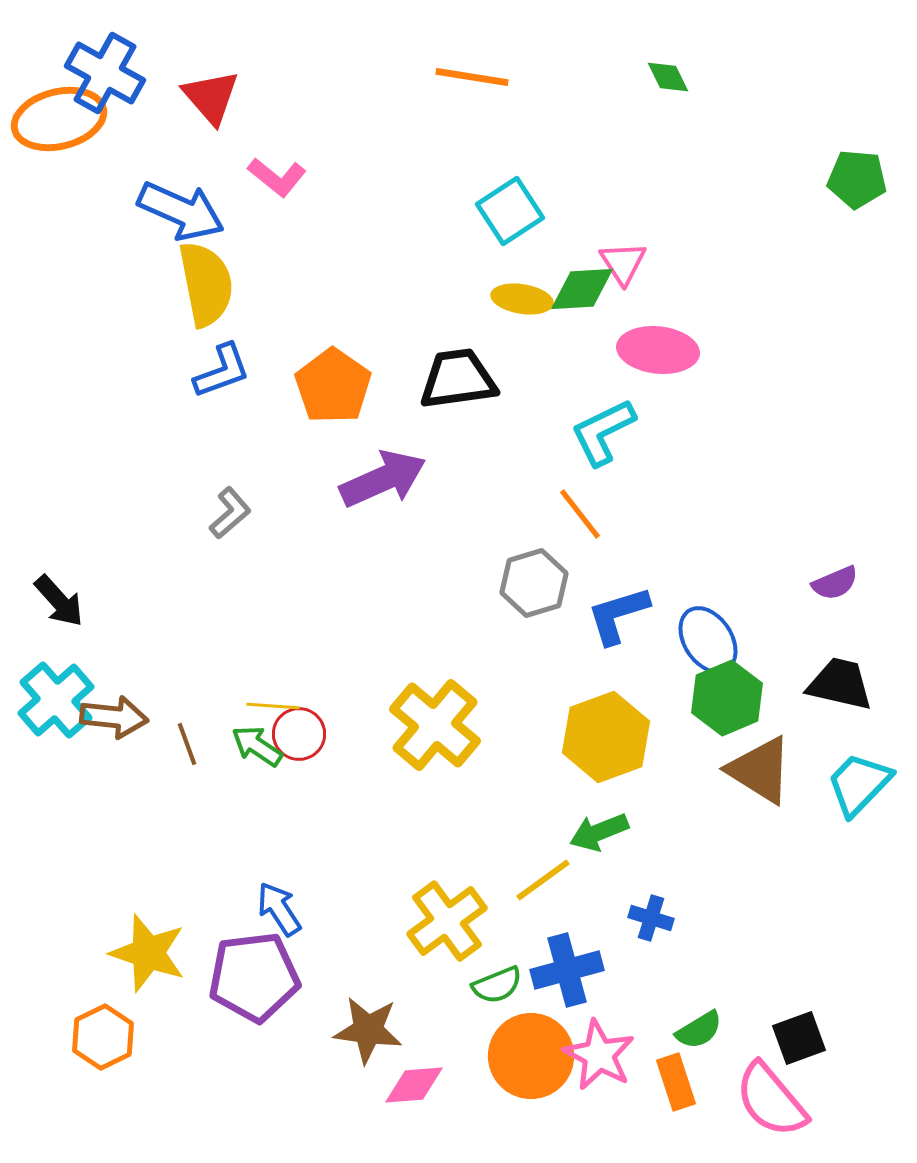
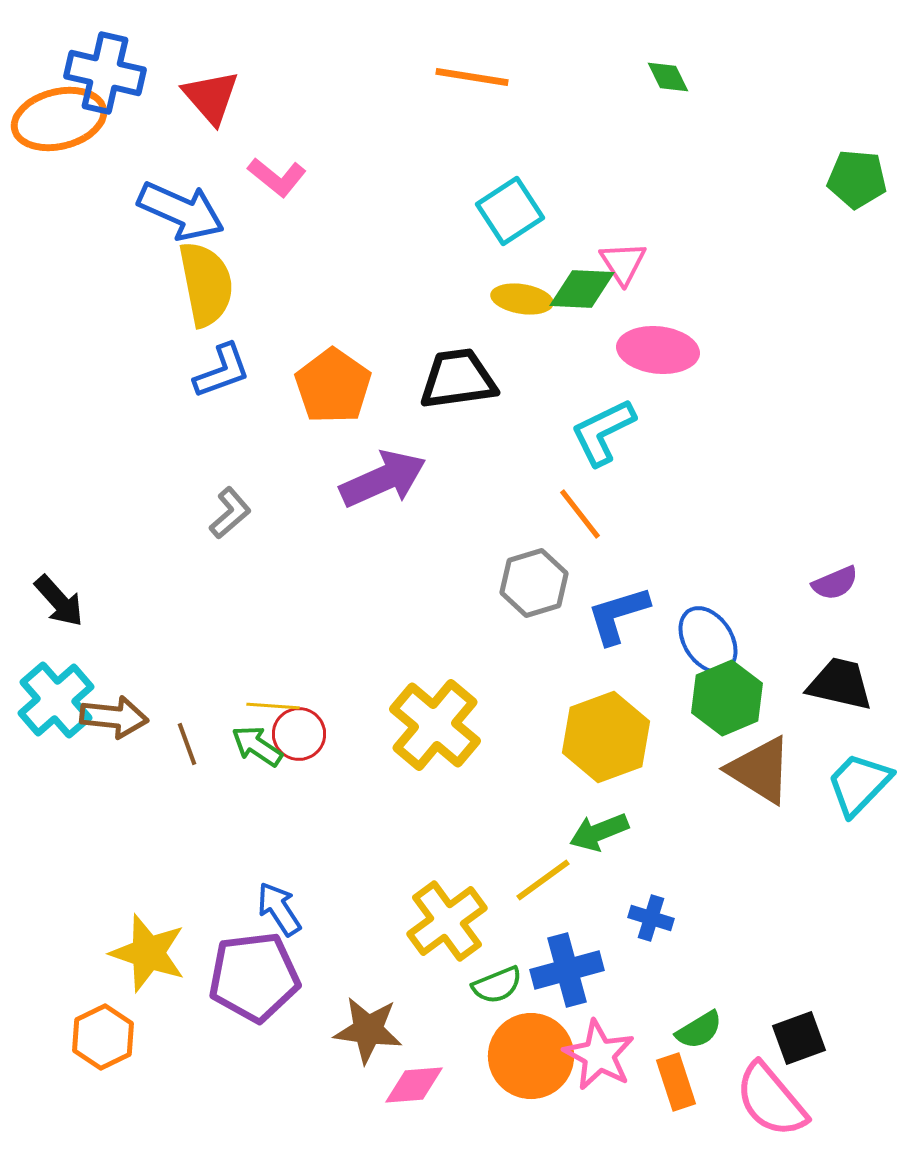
blue cross at (105, 73): rotated 16 degrees counterclockwise
green diamond at (582, 289): rotated 6 degrees clockwise
